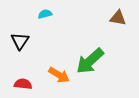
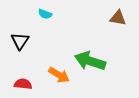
cyan semicircle: rotated 144 degrees counterclockwise
green arrow: rotated 60 degrees clockwise
